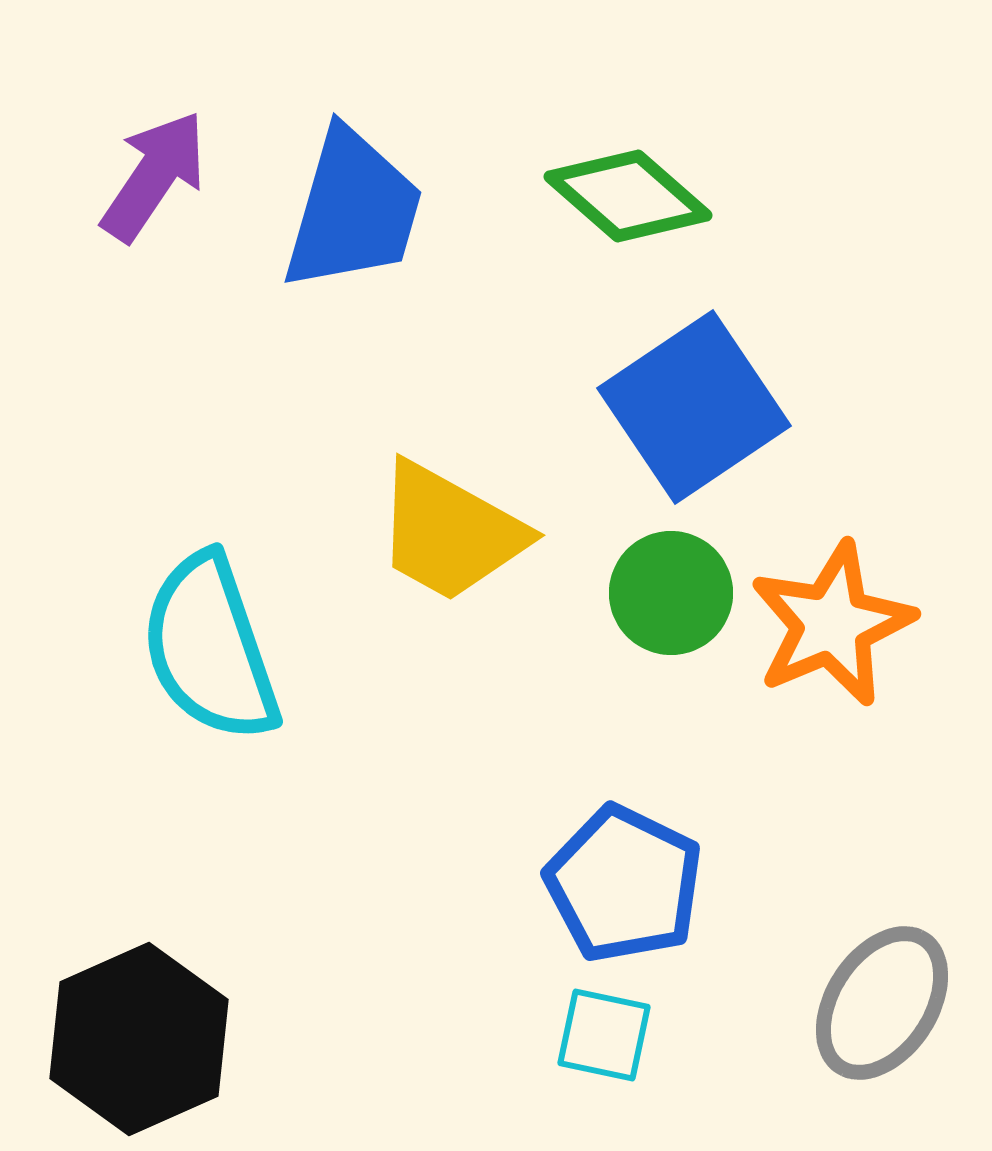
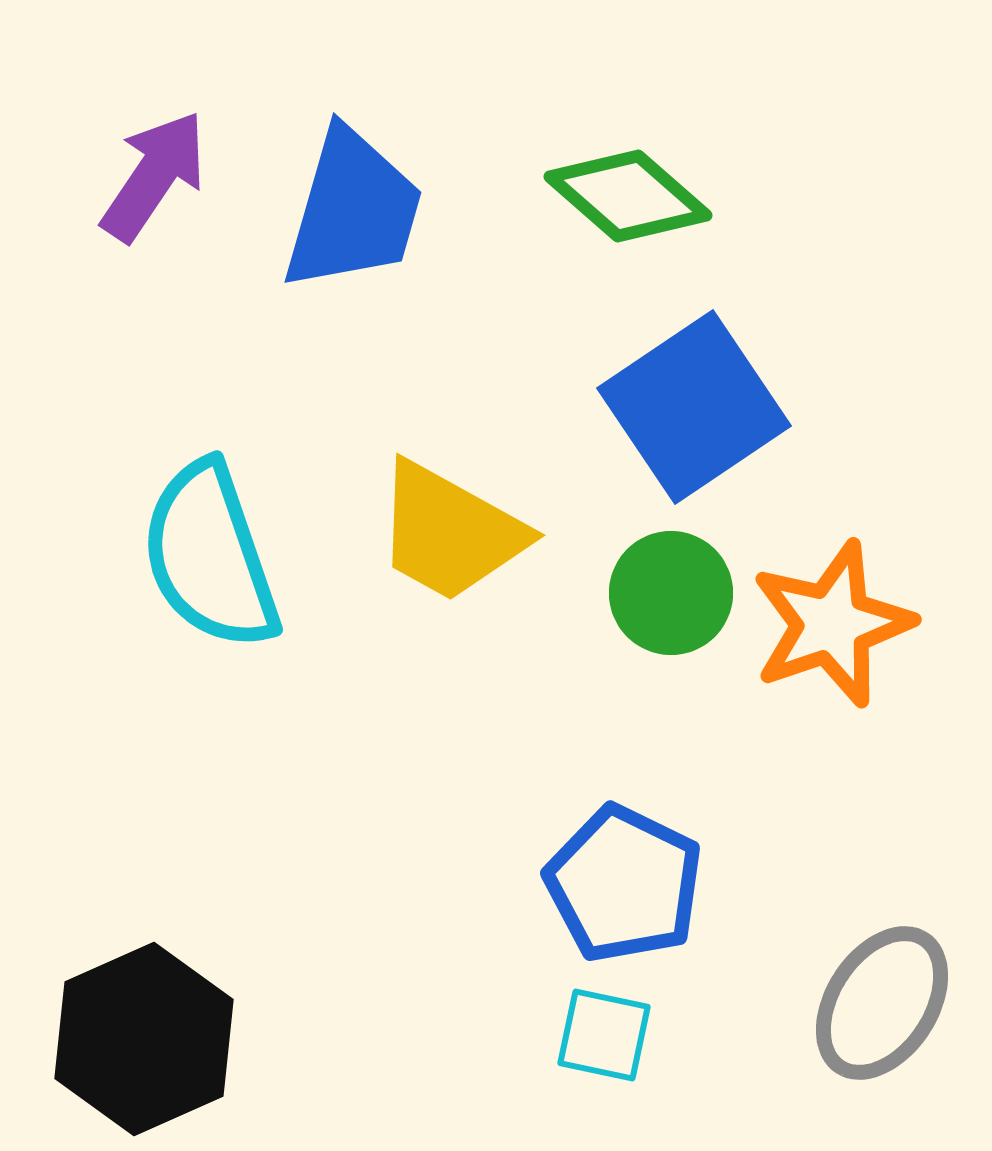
orange star: rotated 4 degrees clockwise
cyan semicircle: moved 92 px up
black hexagon: moved 5 px right
